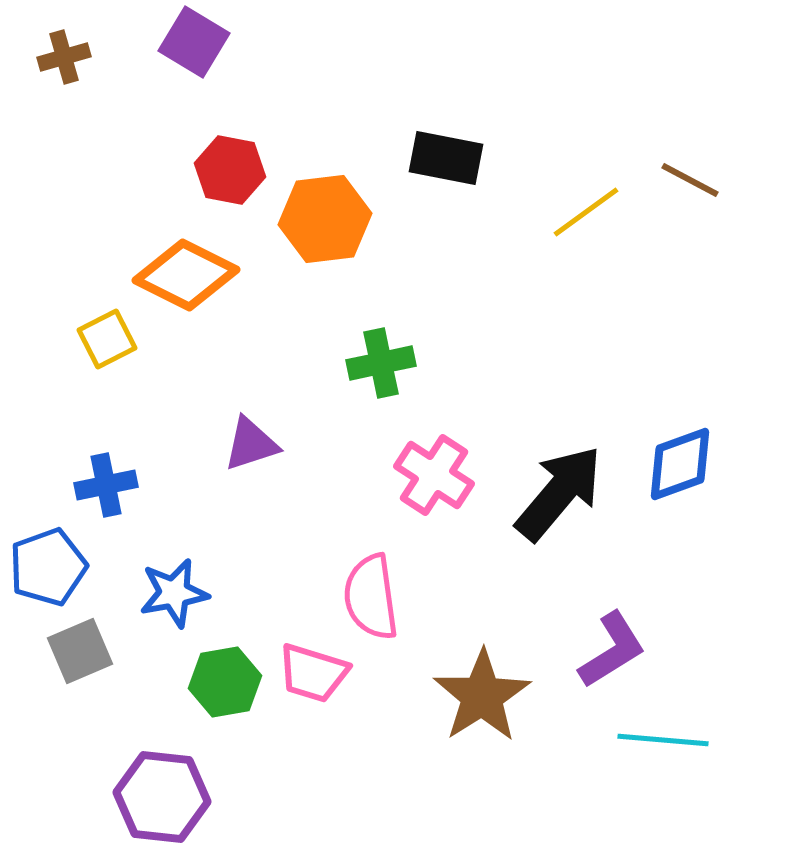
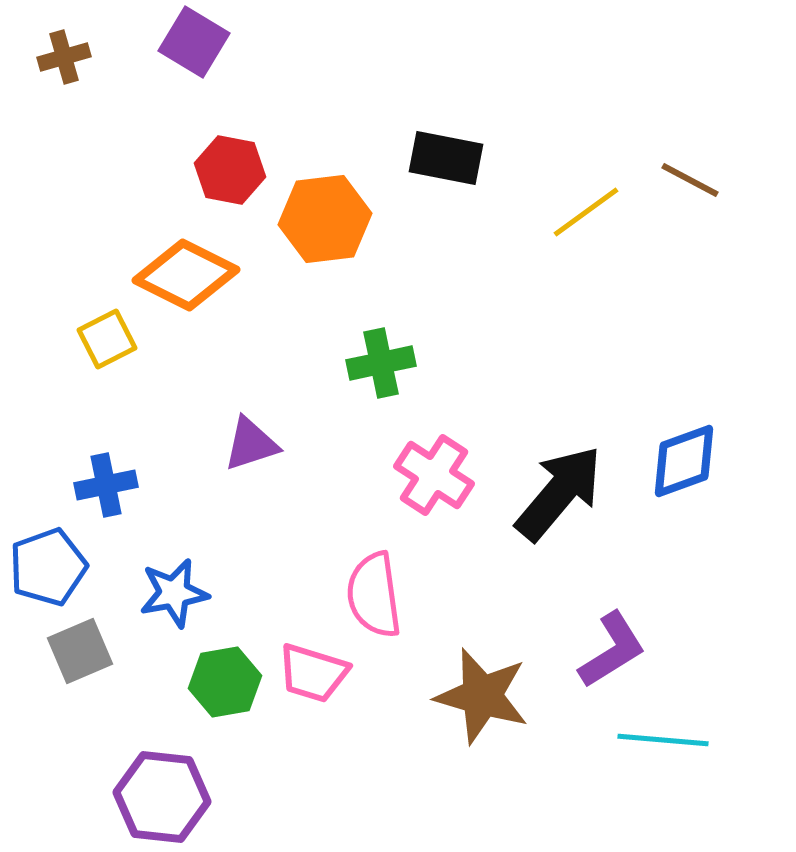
blue diamond: moved 4 px right, 3 px up
pink semicircle: moved 3 px right, 2 px up
brown star: rotated 24 degrees counterclockwise
